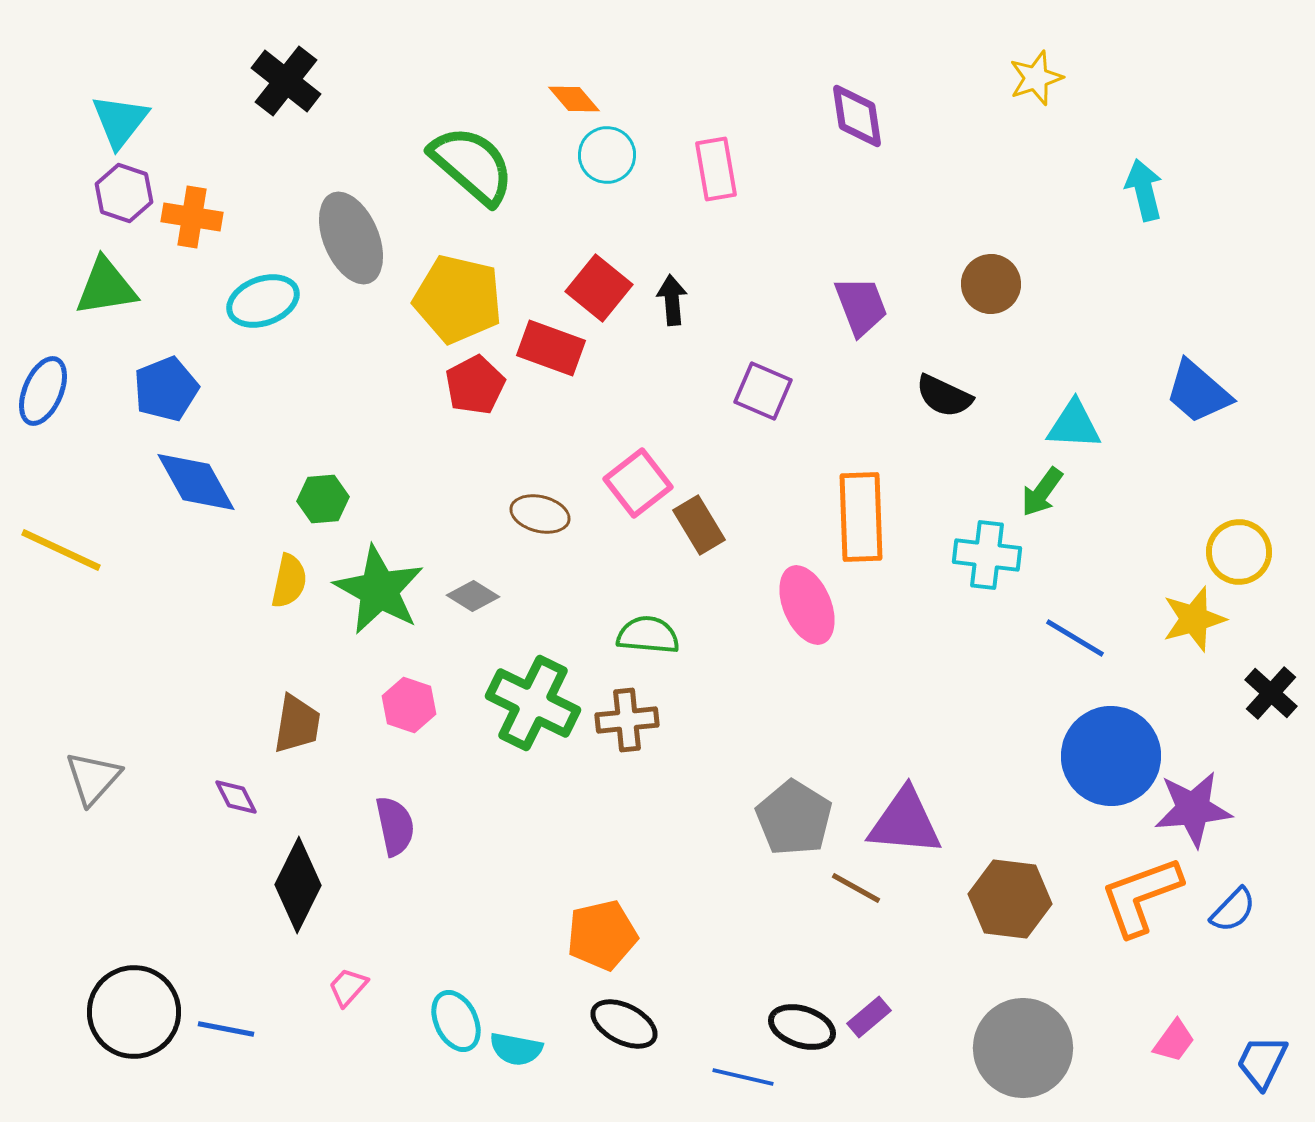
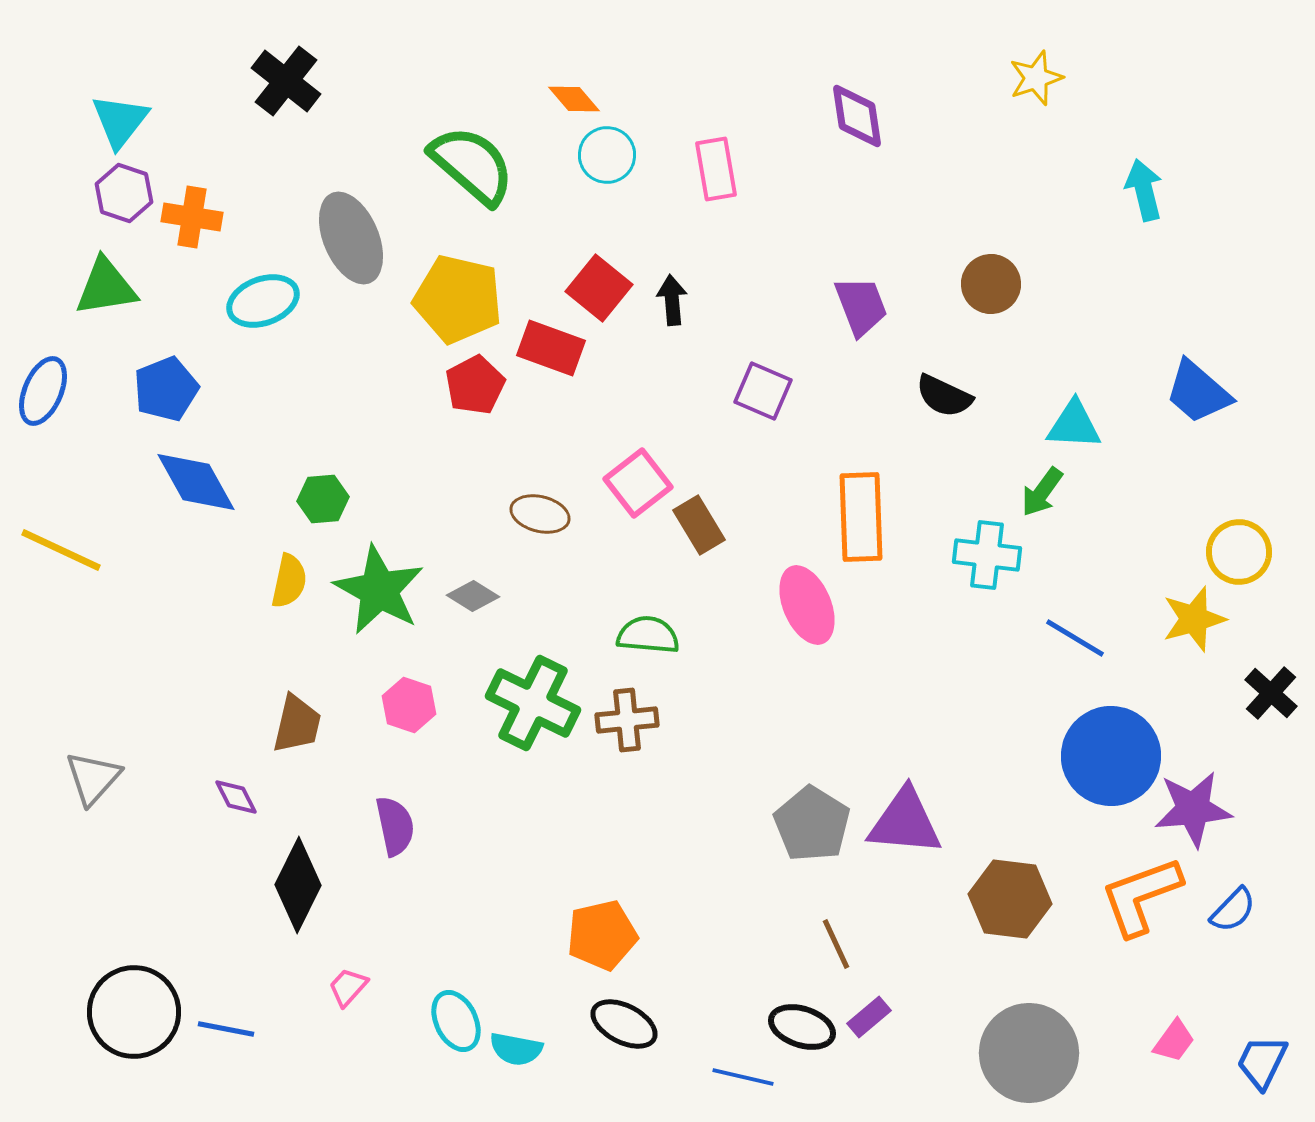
brown trapezoid at (297, 724): rotated 4 degrees clockwise
gray pentagon at (794, 818): moved 18 px right, 6 px down
brown line at (856, 888): moved 20 px left, 56 px down; rotated 36 degrees clockwise
gray circle at (1023, 1048): moved 6 px right, 5 px down
